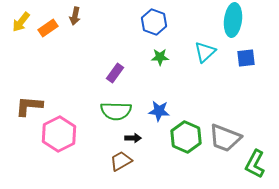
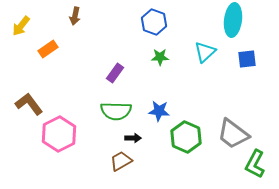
yellow arrow: moved 4 px down
orange rectangle: moved 21 px down
blue square: moved 1 px right, 1 px down
brown L-shape: moved 2 px up; rotated 48 degrees clockwise
gray trapezoid: moved 8 px right, 4 px up; rotated 16 degrees clockwise
